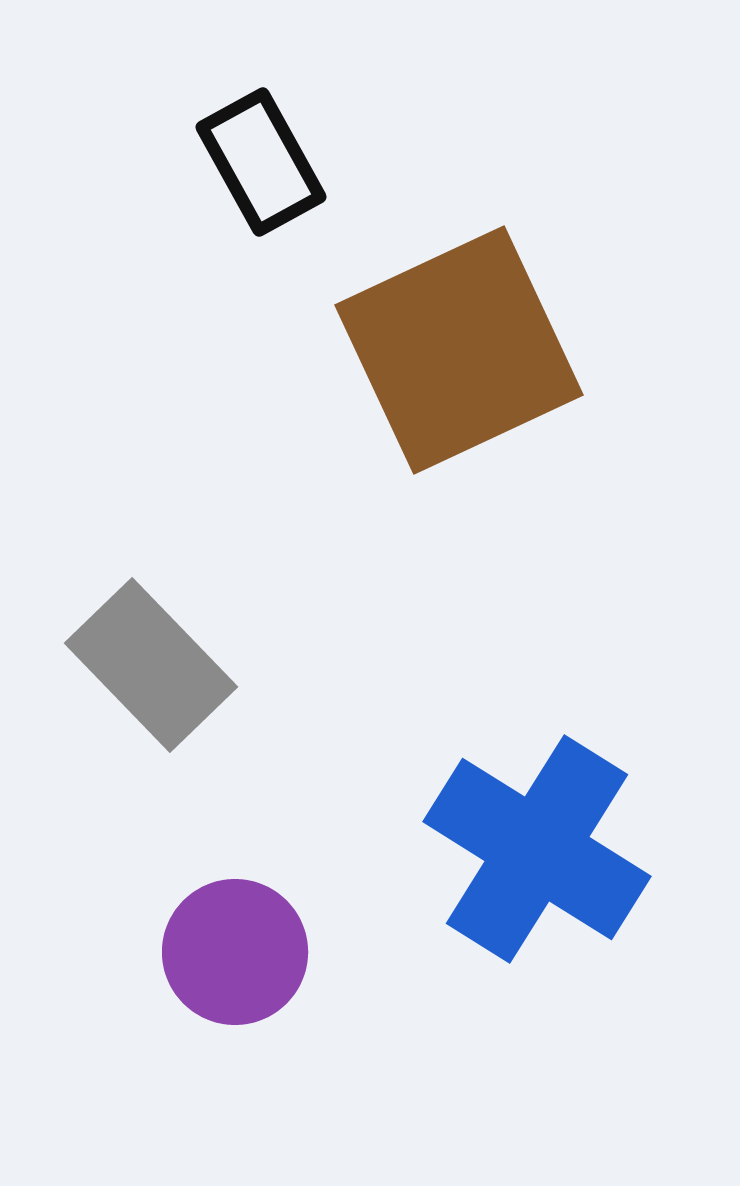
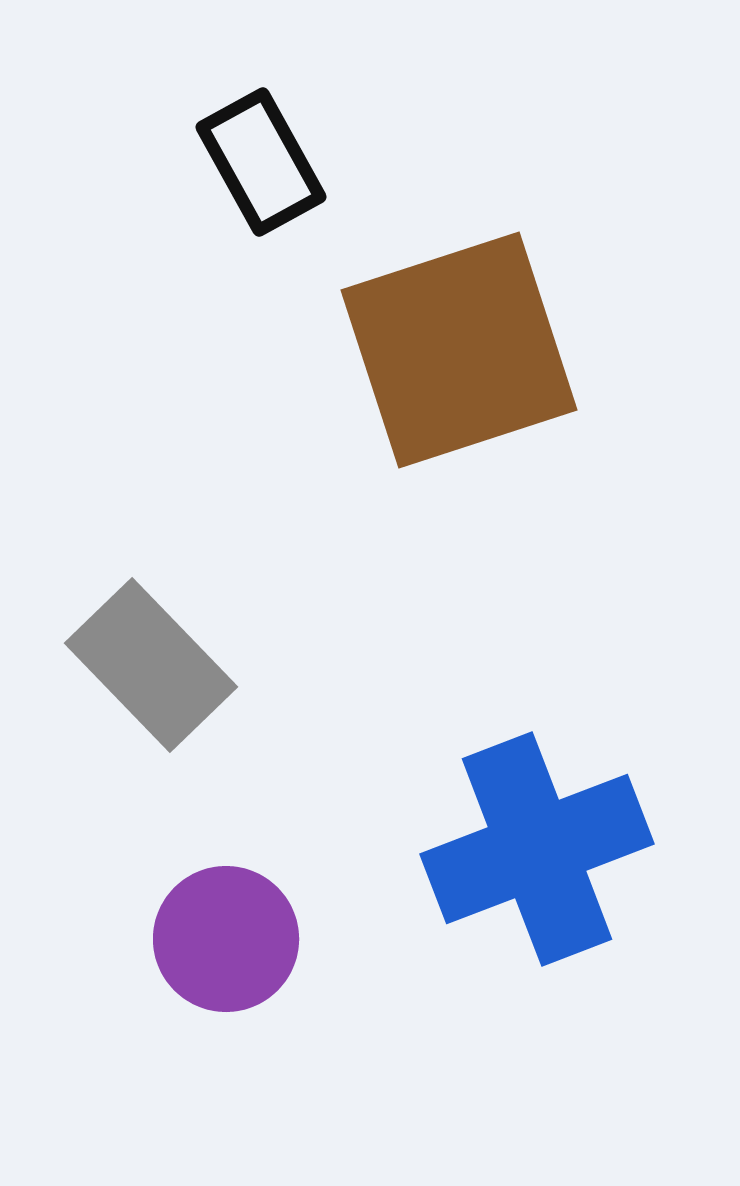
brown square: rotated 7 degrees clockwise
blue cross: rotated 37 degrees clockwise
purple circle: moved 9 px left, 13 px up
